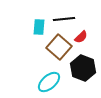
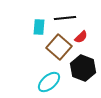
black line: moved 1 px right, 1 px up
